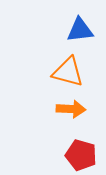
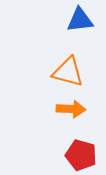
blue triangle: moved 10 px up
